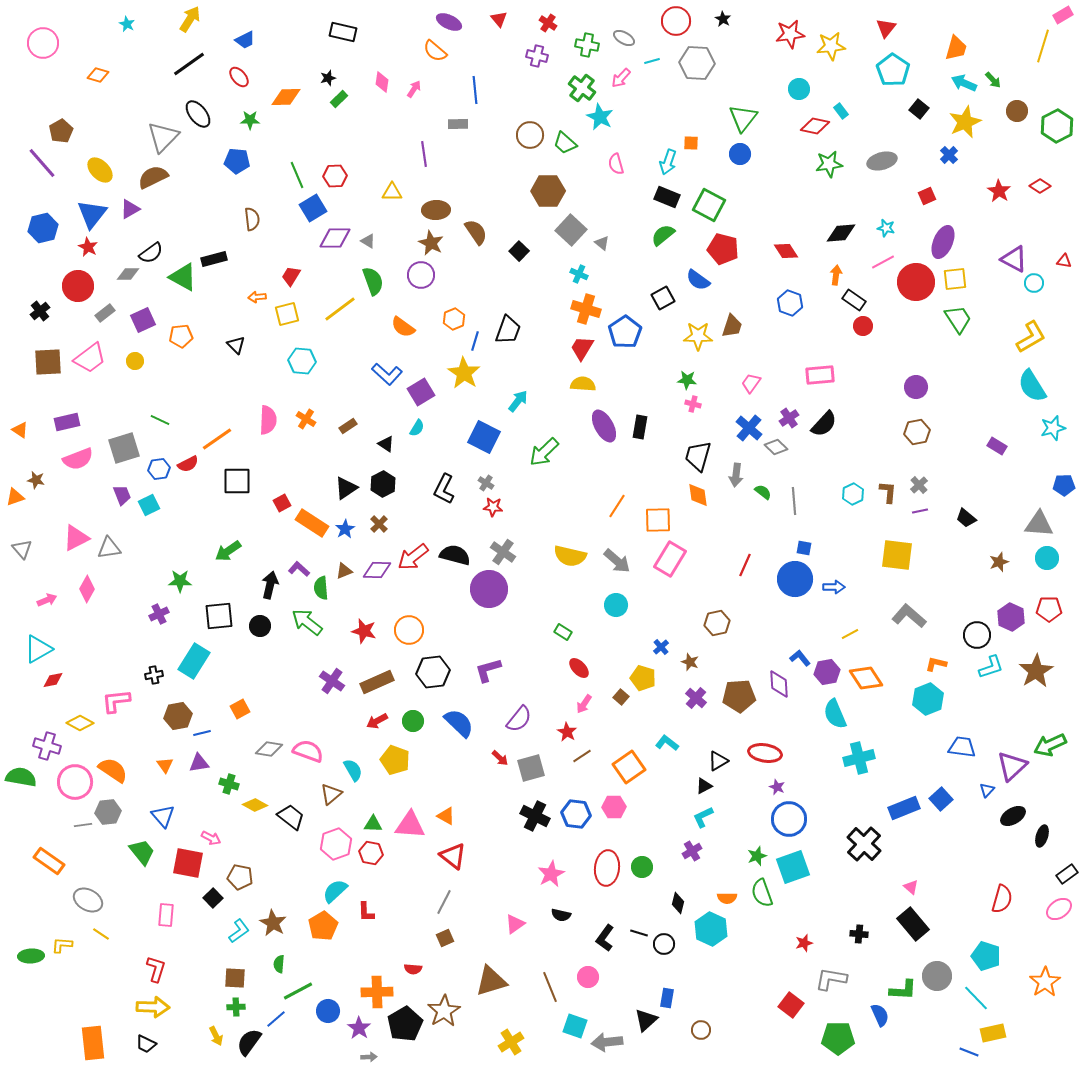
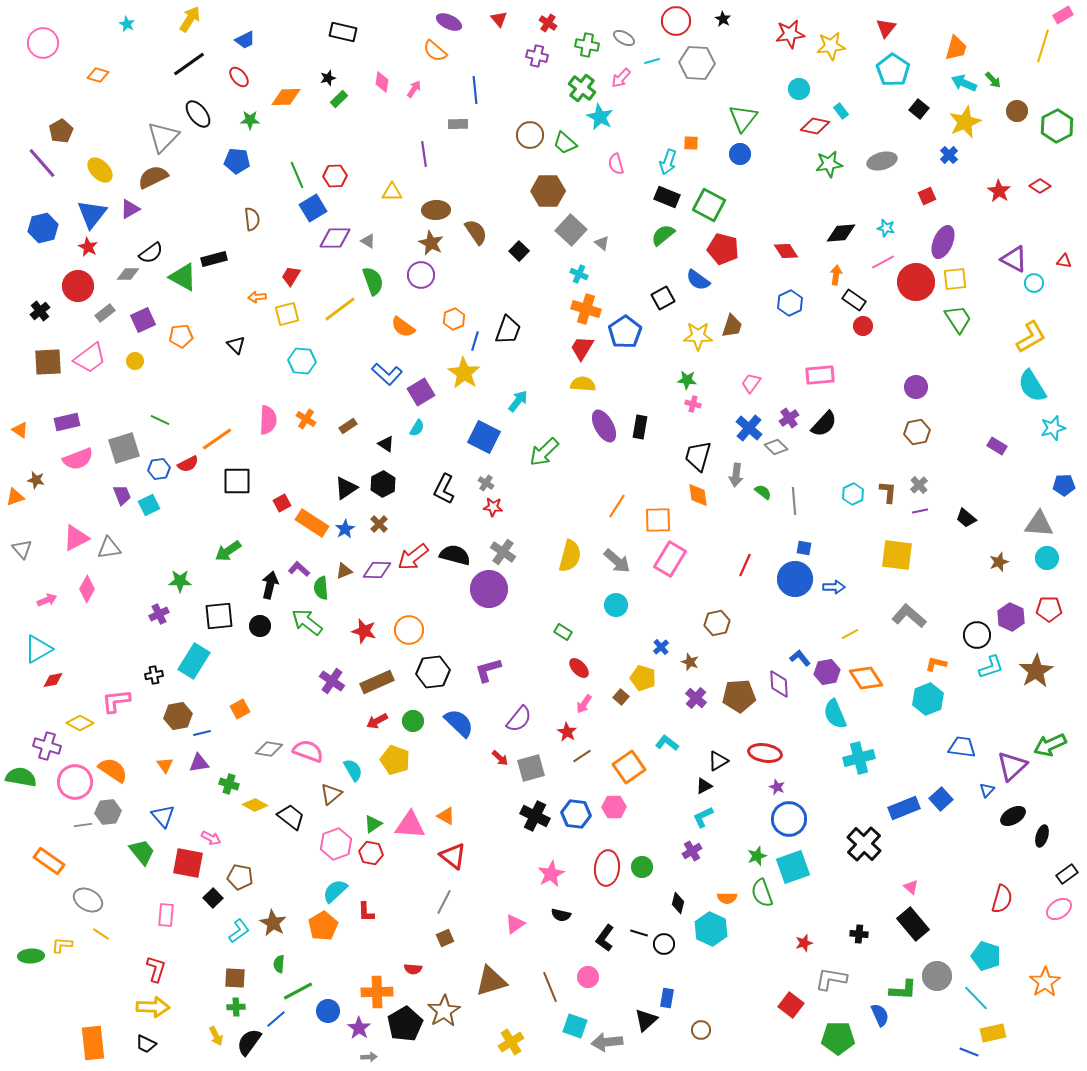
blue hexagon at (790, 303): rotated 15 degrees clockwise
yellow semicircle at (570, 556): rotated 88 degrees counterclockwise
green triangle at (373, 824): rotated 36 degrees counterclockwise
